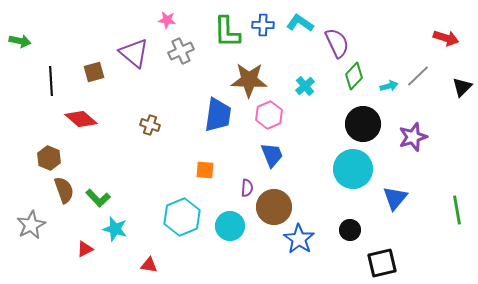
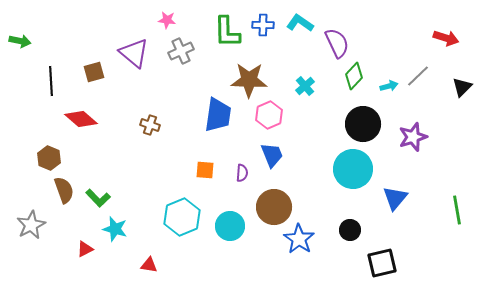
purple semicircle at (247, 188): moved 5 px left, 15 px up
